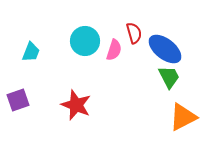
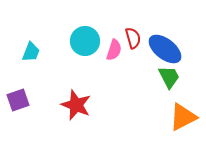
red semicircle: moved 1 px left, 5 px down
